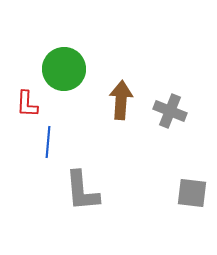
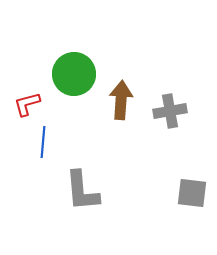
green circle: moved 10 px right, 5 px down
red L-shape: rotated 72 degrees clockwise
gray cross: rotated 32 degrees counterclockwise
blue line: moved 5 px left
